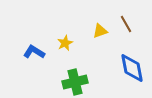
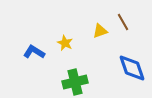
brown line: moved 3 px left, 2 px up
yellow star: rotated 21 degrees counterclockwise
blue diamond: rotated 8 degrees counterclockwise
